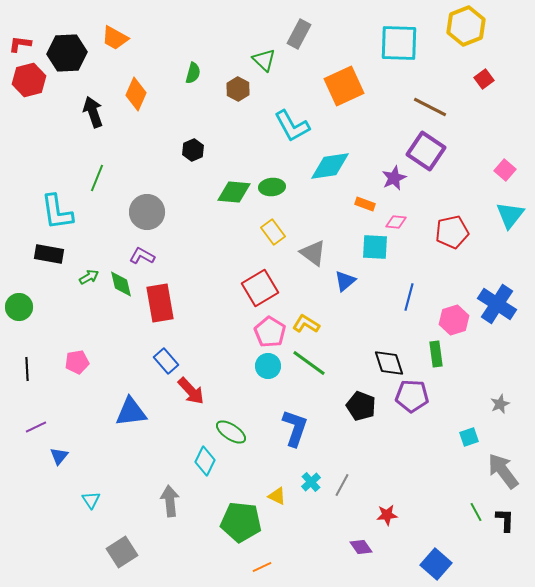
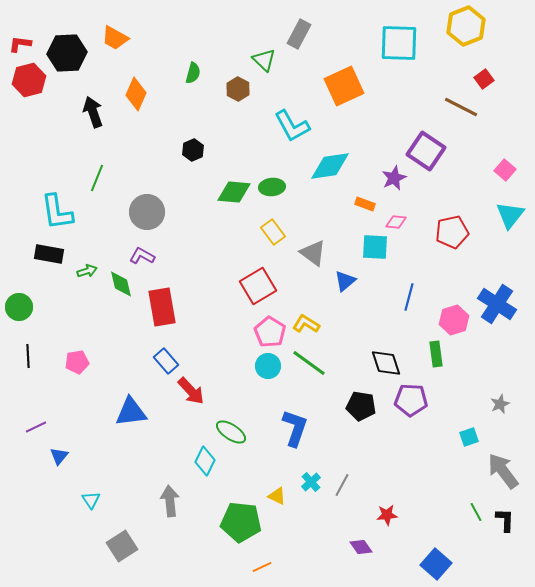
brown line at (430, 107): moved 31 px right
green arrow at (89, 277): moved 2 px left, 6 px up; rotated 12 degrees clockwise
red square at (260, 288): moved 2 px left, 2 px up
red rectangle at (160, 303): moved 2 px right, 4 px down
black diamond at (389, 363): moved 3 px left
black line at (27, 369): moved 1 px right, 13 px up
purple pentagon at (412, 396): moved 1 px left, 4 px down
black pentagon at (361, 406): rotated 12 degrees counterclockwise
gray square at (122, 552): moved 6 px up
